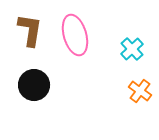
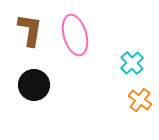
cyan cross: moved 14 px down
orange cross: moved 9 px down
